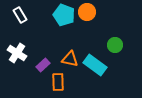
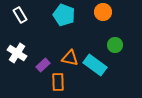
orange circle: moved 16 px right
orange triangle: moved 1 px up
